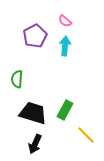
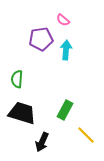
pink semicircle: moved 2 px left, 1 px up
purple pentagon: moved 6 px right, 3 px down; rotated 20 degrees clockwise
cyan arrow: moved 1 px right, 4 px down
black trapezoid: moved 11 px left
black arrow: moved 7 px right, 2 px up
